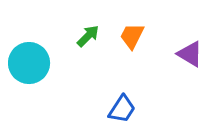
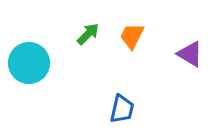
green arrow: moved 2 px up
blue trapezoid: rotated 20 degrees counterclockwise
